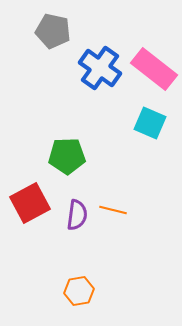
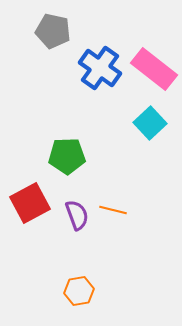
cyan square: rotated 24 degrees clockwise
purple semicircle: rotated 28 degrees counterclockwise
